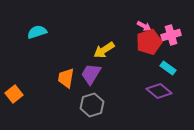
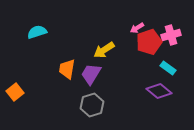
pink arrow: moved 7 px left, 2 px down; rotated 120 degrees clockwise
orange trapezoid: moved 1 px right, 9 px up
orange square: moved 1 px right, 2 px up
